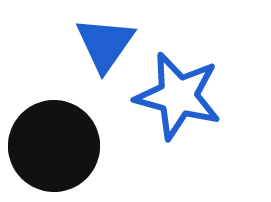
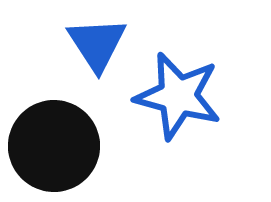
blue triangle: moved 8 px left; rotated 8 degrees counterclockwise
